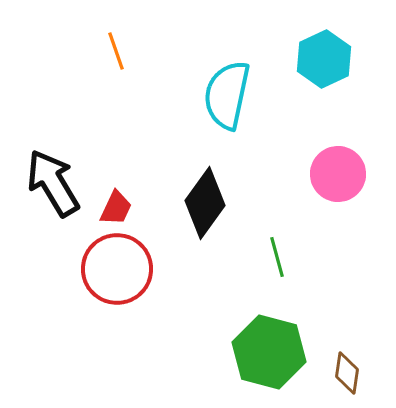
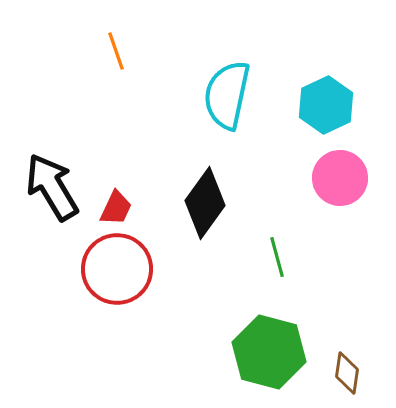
cyan hexagon: moved 2 px right, 46 px down
pink circle: moved 2 px right, 4 px down
black arrow: moved 1 px left, 4 px down
